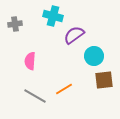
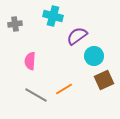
purple semicircle: moved 3 px right, 1 px down
brown square: rotated 18 degrees counterclockwise
gray line: moved 1 px right, 1 px up
